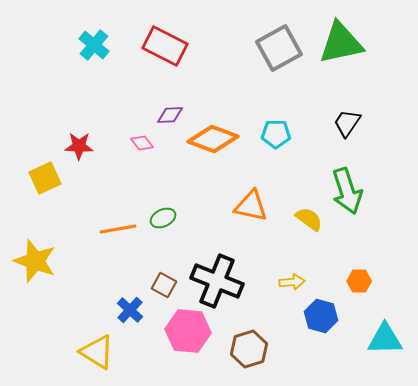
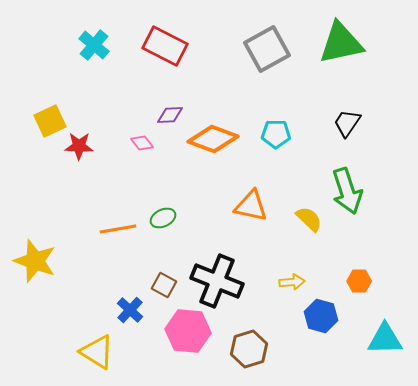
gray square: moved 12 px left, 1 px down
yellow square: moved 5 px right, 57 px up
yellow semicircle: rotated 8 degrees clockwise
